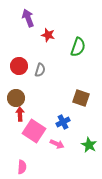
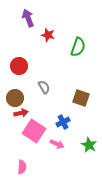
gray semicircle: moved 4 px right, 17 px down; rotated 48 degrees counterclockwise
brown circle: moved 1 px left
red arrow: moved 1 px right, 1 px up; rotated 80 degrees clockwise
